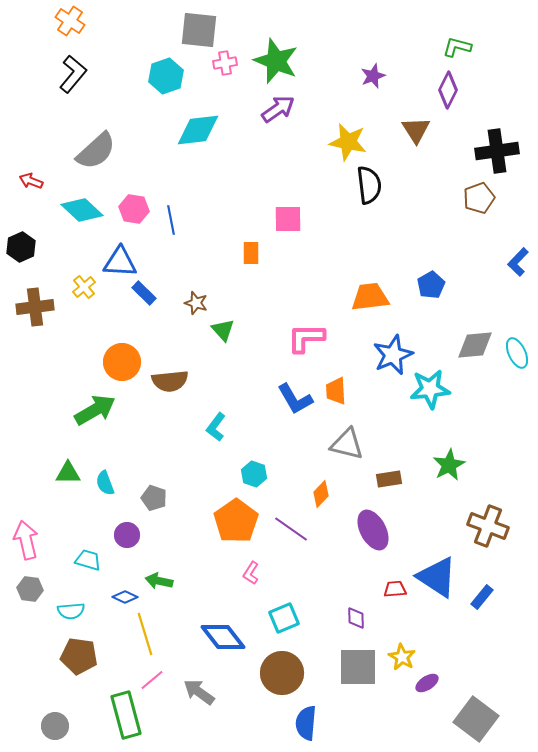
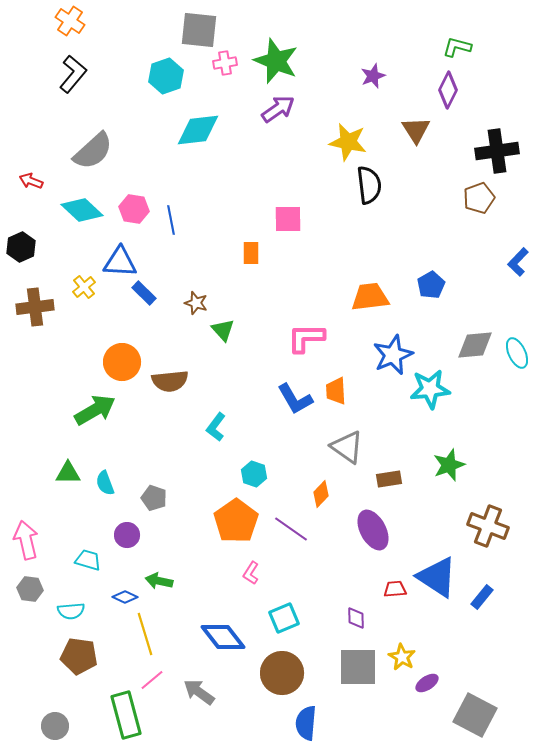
gray semicircle at (96, 151): moved 3 px left
gray triangle at (347, 444): moved 3 px down; rotated 21 degrees clockwise
green star at (449, 465): rotated 8 degrees clockwise
gray square at (476, 719): moved 1 px left, 4 px up; rotated 9 degrees counterclockwise
